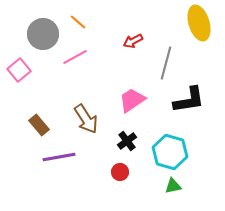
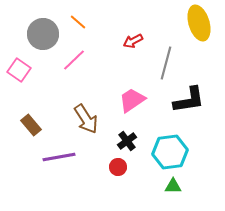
pink line: moved 1 px left, 3 px down; rotated 15 degrees counterclockwise
pink square: rotated 15 degrees counterclockwise
brown rectangle: moved 8 px left
cyan hexagon: rotated 24 degrees counterclockwise
red circle: moved 2 px left, 5 px up
green triangle: rotated 12 degrees clockwise
